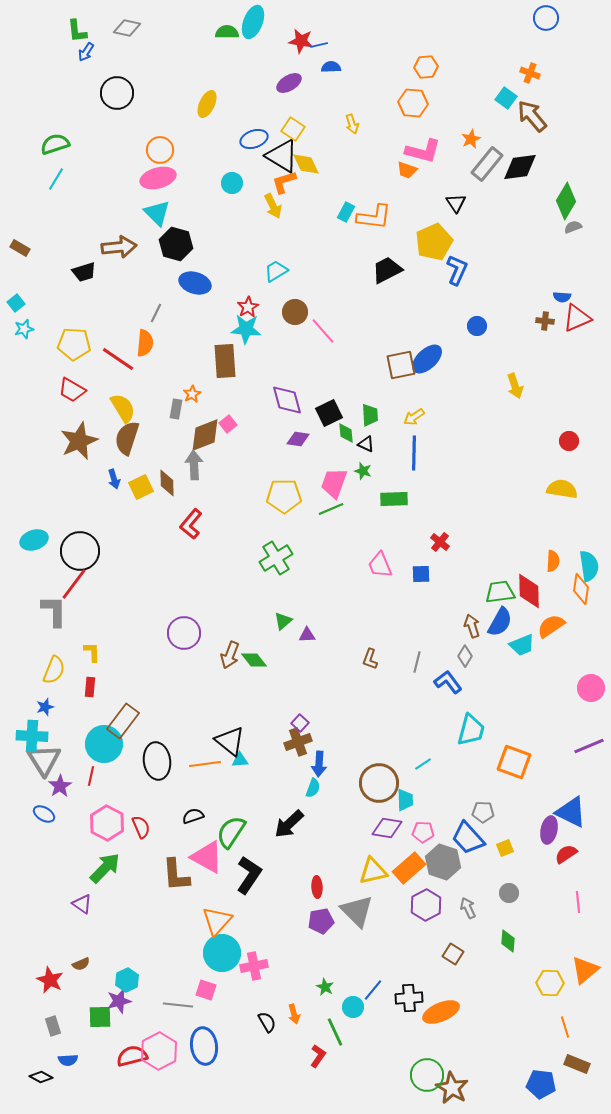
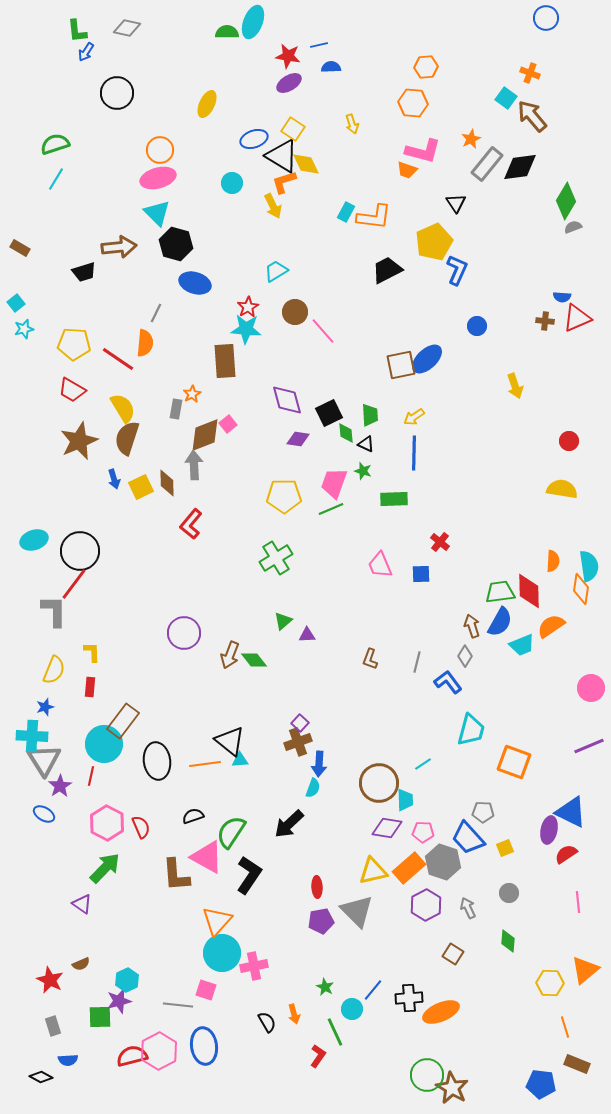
red star at (301, 41): moved 13 px left, 15 px down
cyan circle at (353, 1007): moved 1 px left, 2 px down
